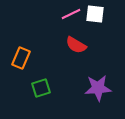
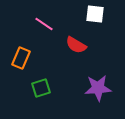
pink line: moved 27 px left, 10 px down; rotated 60 degrees clockwise
